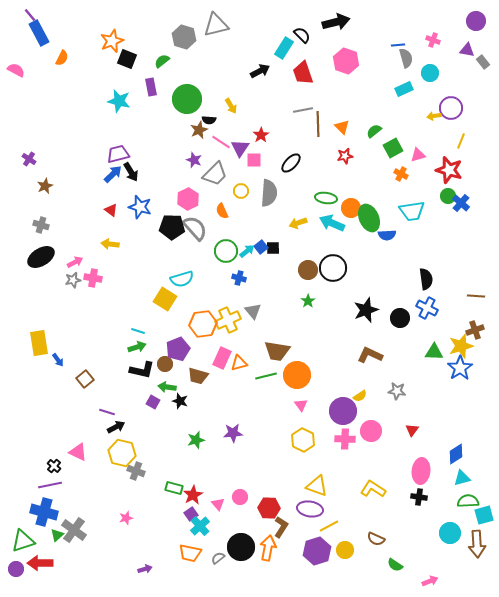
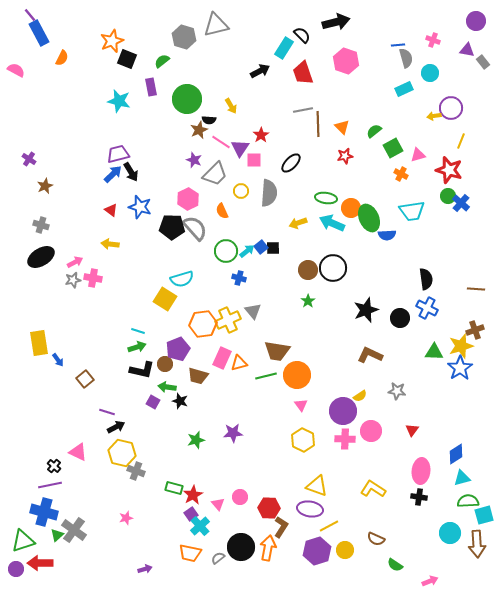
brown line at (476, 296): moved 7 px up
